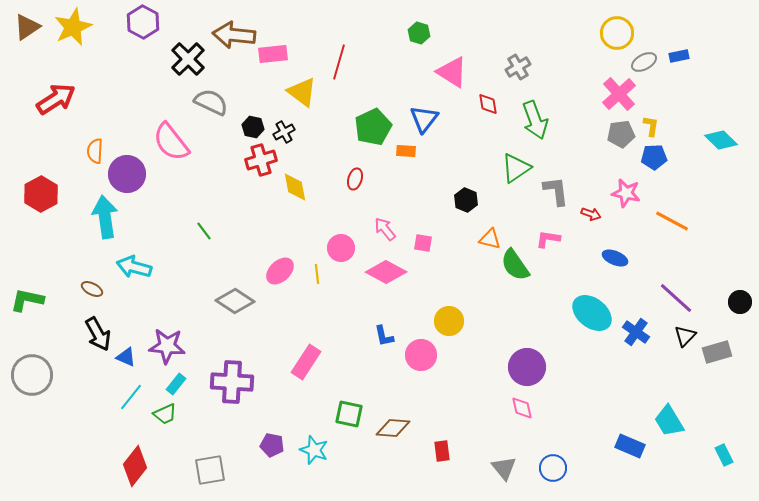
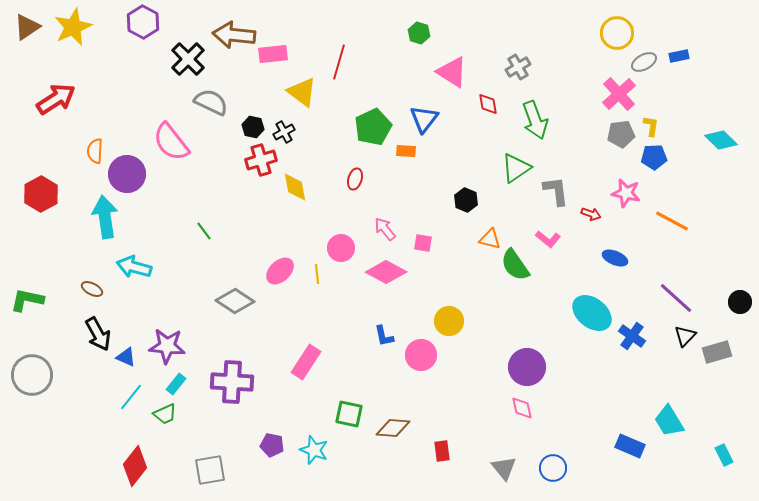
pink L-shape at (548, 239): rotated 150 degrees counterclockwise
blue cross at (636, 332): moved 4 px left, 4 px down
